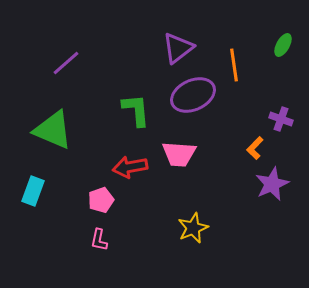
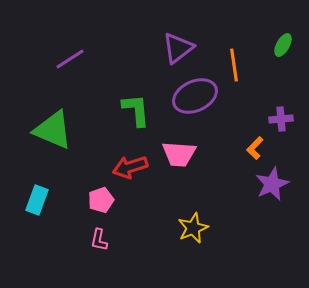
purple line: moved 4 px right, 4 px up; rotated 8 degrees clockwise
purple ellipse: moved 2 px right, 1 px down
purple cross: rotated 25 degrees counterclockwise
red arrow: rotated 8 degrees counterclockwise
cyan rectangle: moved 4 px right, 9 px down
